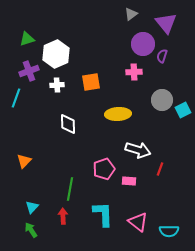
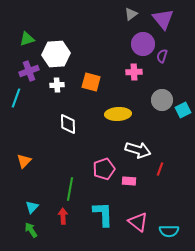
purple triangle: moved 3 px left, 4 px up
white hexagon: rotated 20 degrees clockwise
orange square: rotated 24 degrees clockwise
